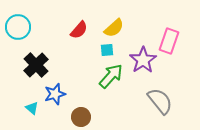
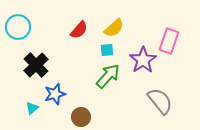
green arrow: moved 3 px left
cyan triangle: rotated 40 degrees clockwise
